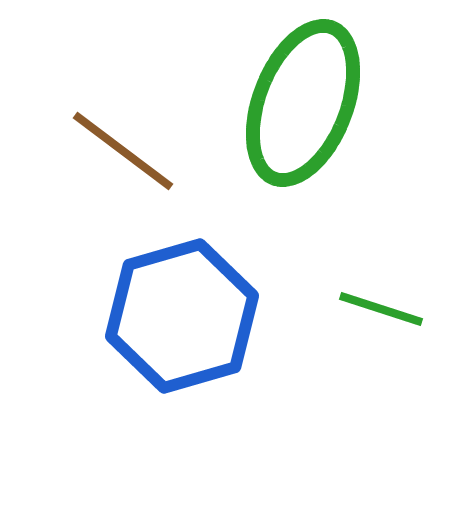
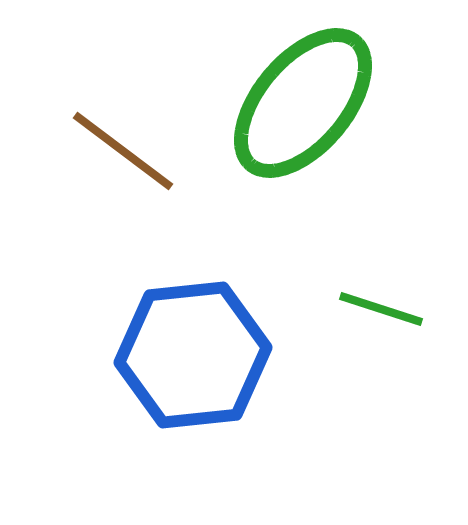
green ellipse: rotated 19 degrees clockwise
blue hexagon: moved 11 px right, 39 px down; rotated 10 degrees clockwise
